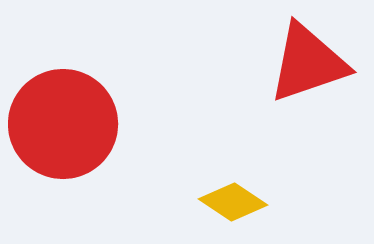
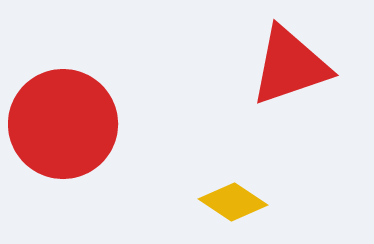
red triangle: moved 18 px left, 3 px down
